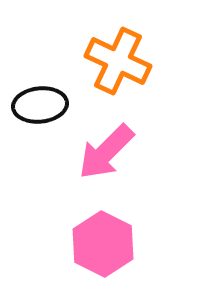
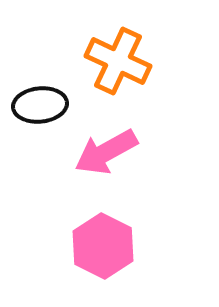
pink arrow: rotated 16 degrees clockwise
pink hexagon: moved 2 px down
